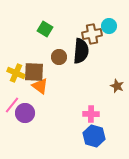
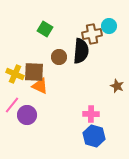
yellow cross: moved 1 px left, 1 px down
orange triangle: rotated 12 degrees counterclockwise
purple circle: moved 2 px right, 2 px down
